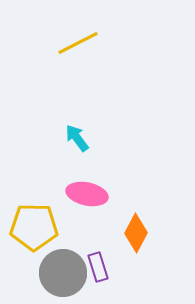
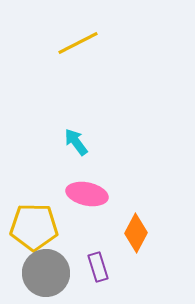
cyan arrow: moved 1 px left, 4 px down
gray circle: moved 17 px left
